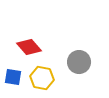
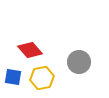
red diamond: moved 1 px right, 3 px down
yellow hexagon: rotated 20 degrees counterclockwise
